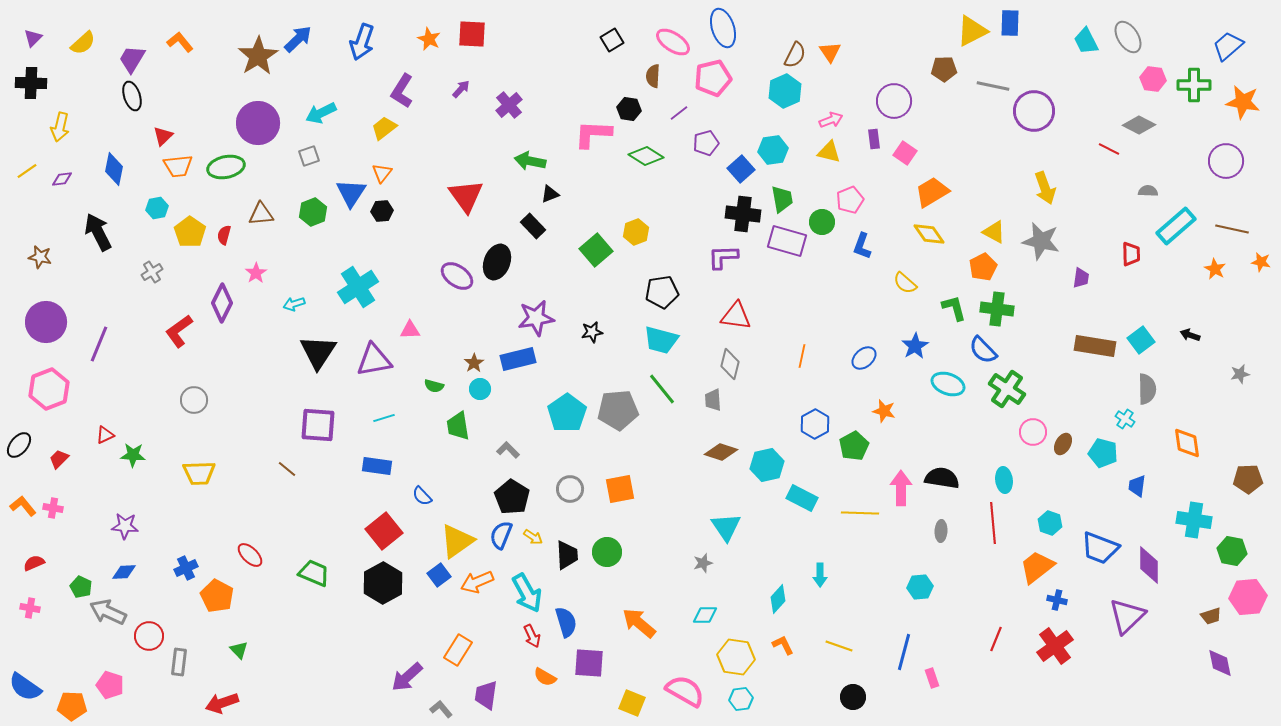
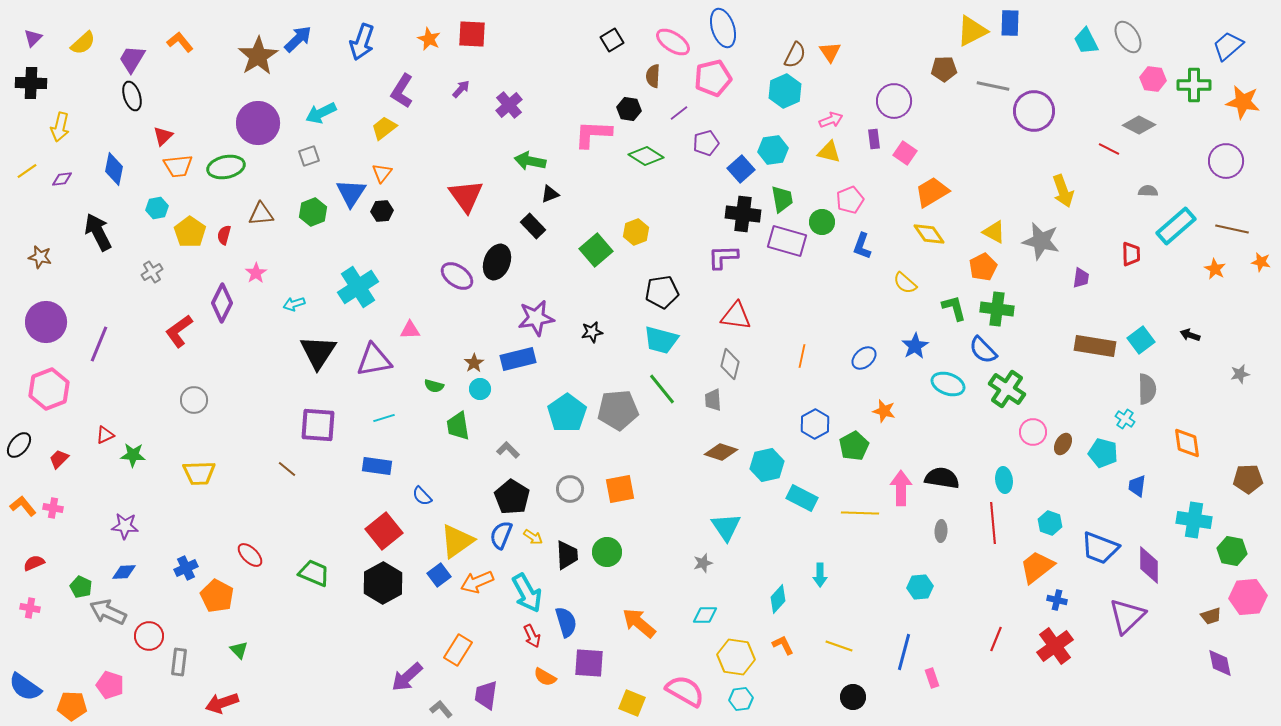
yellow arrow at (1045, 188): moved 18 px right, 3 px down
